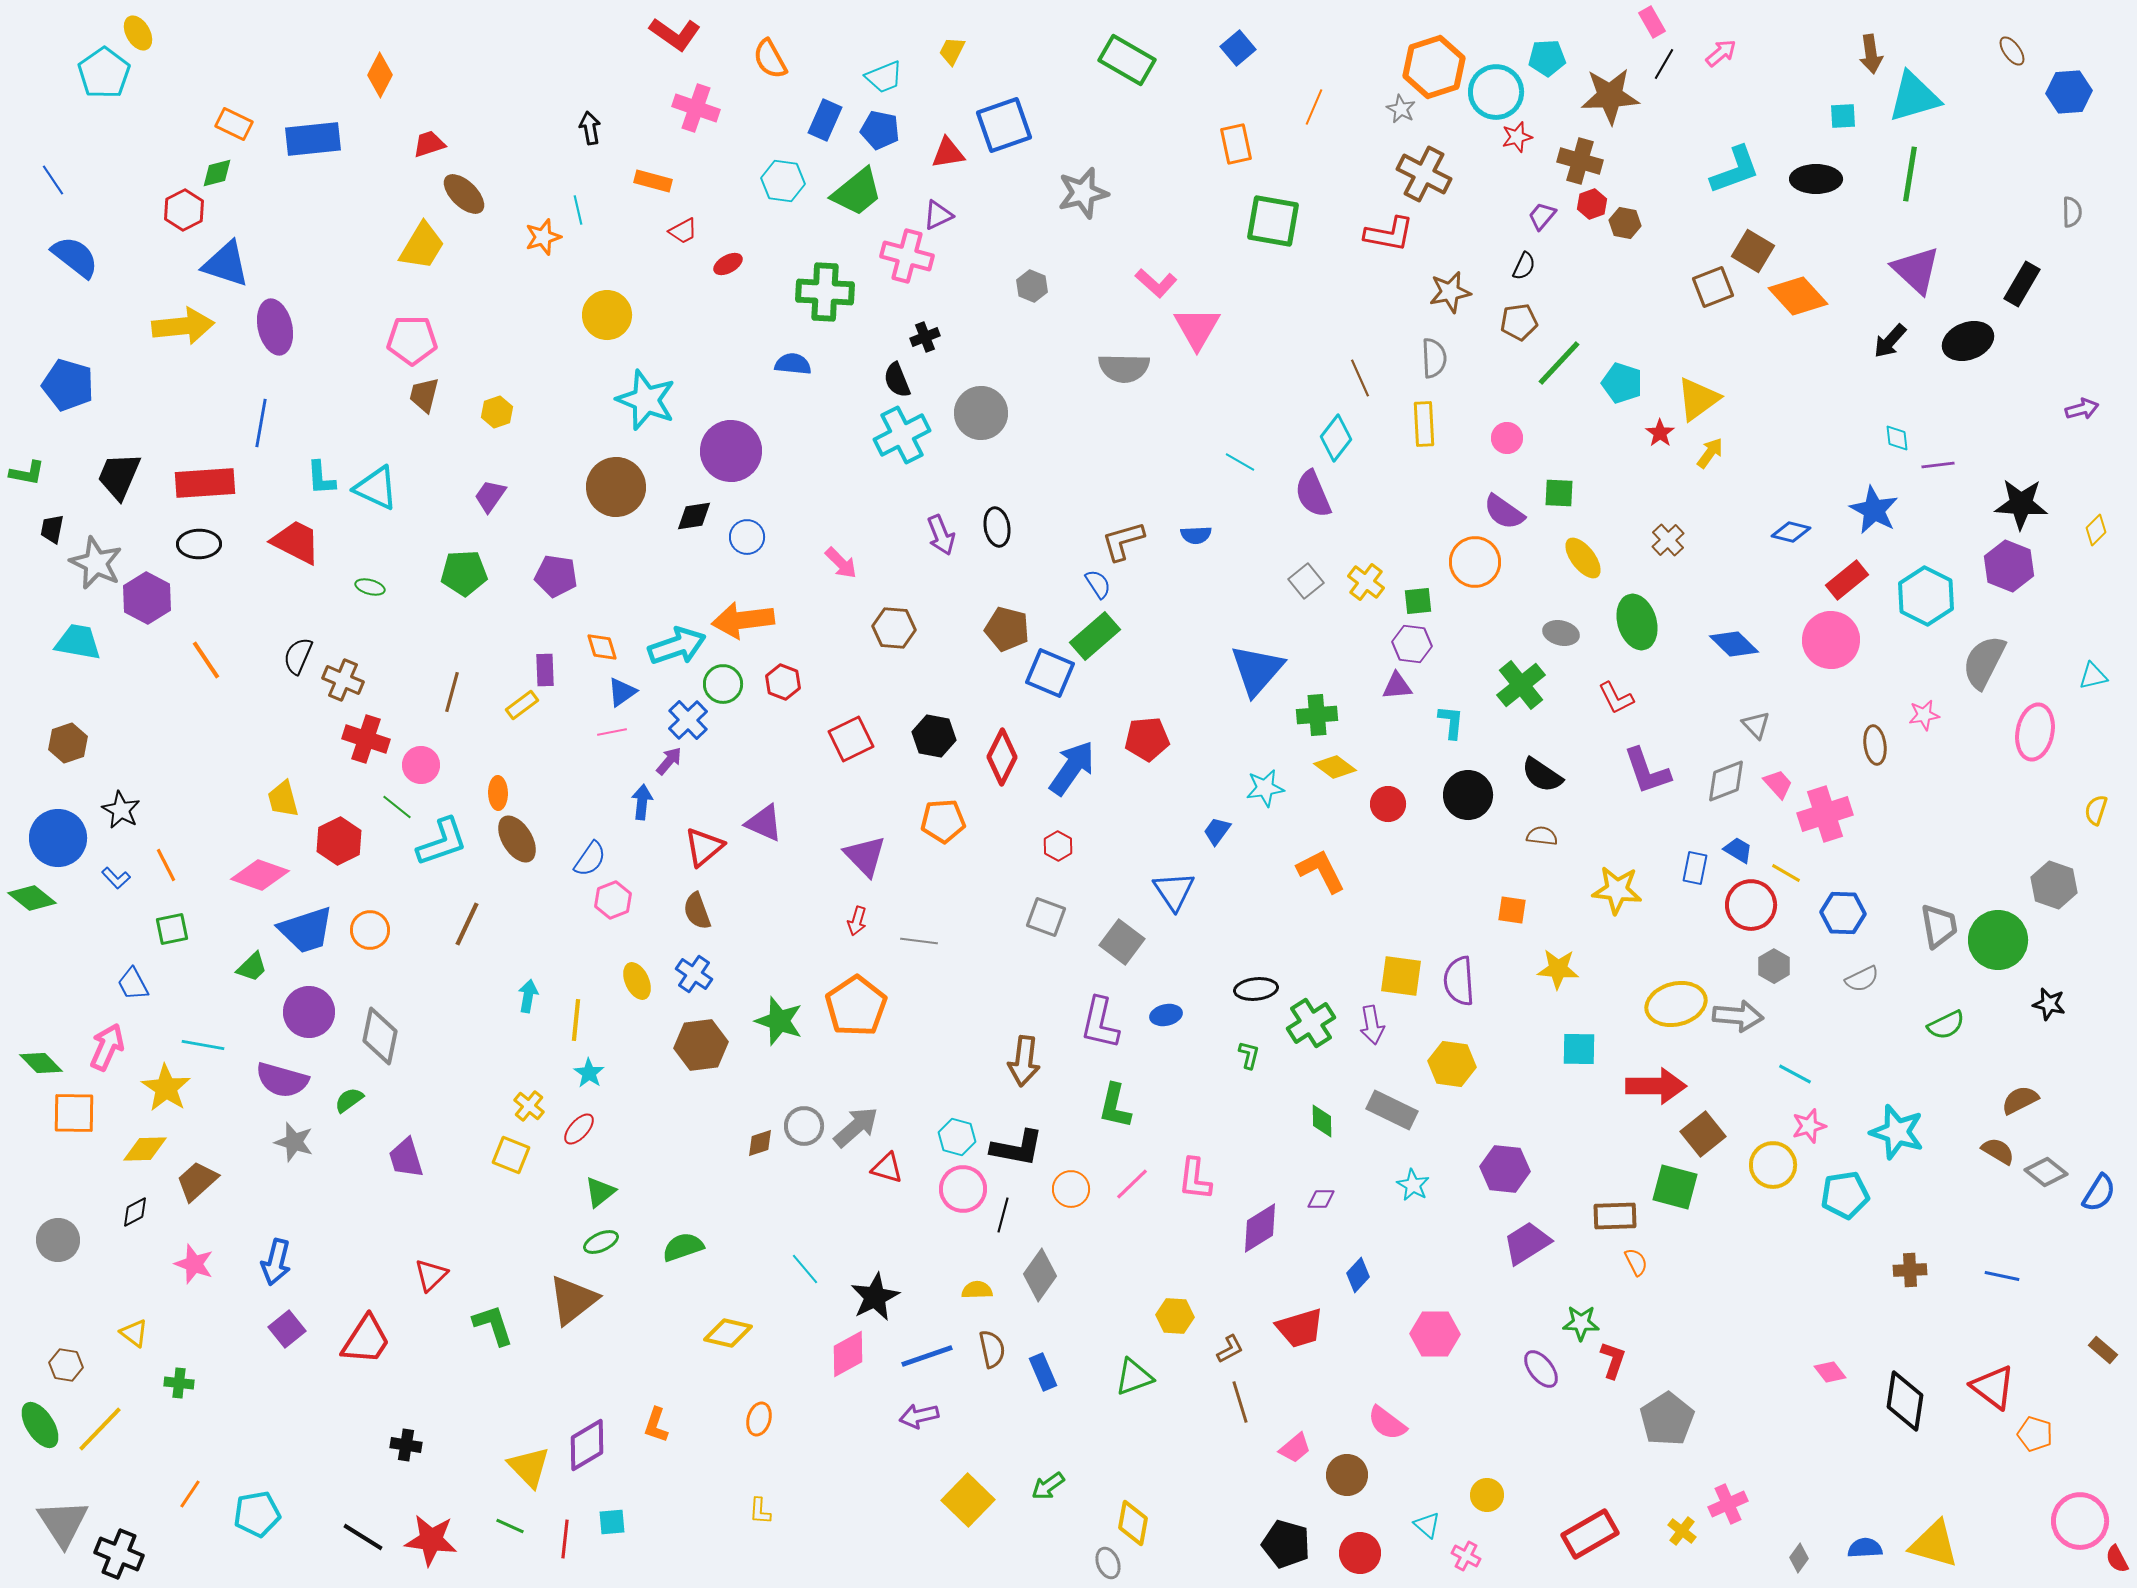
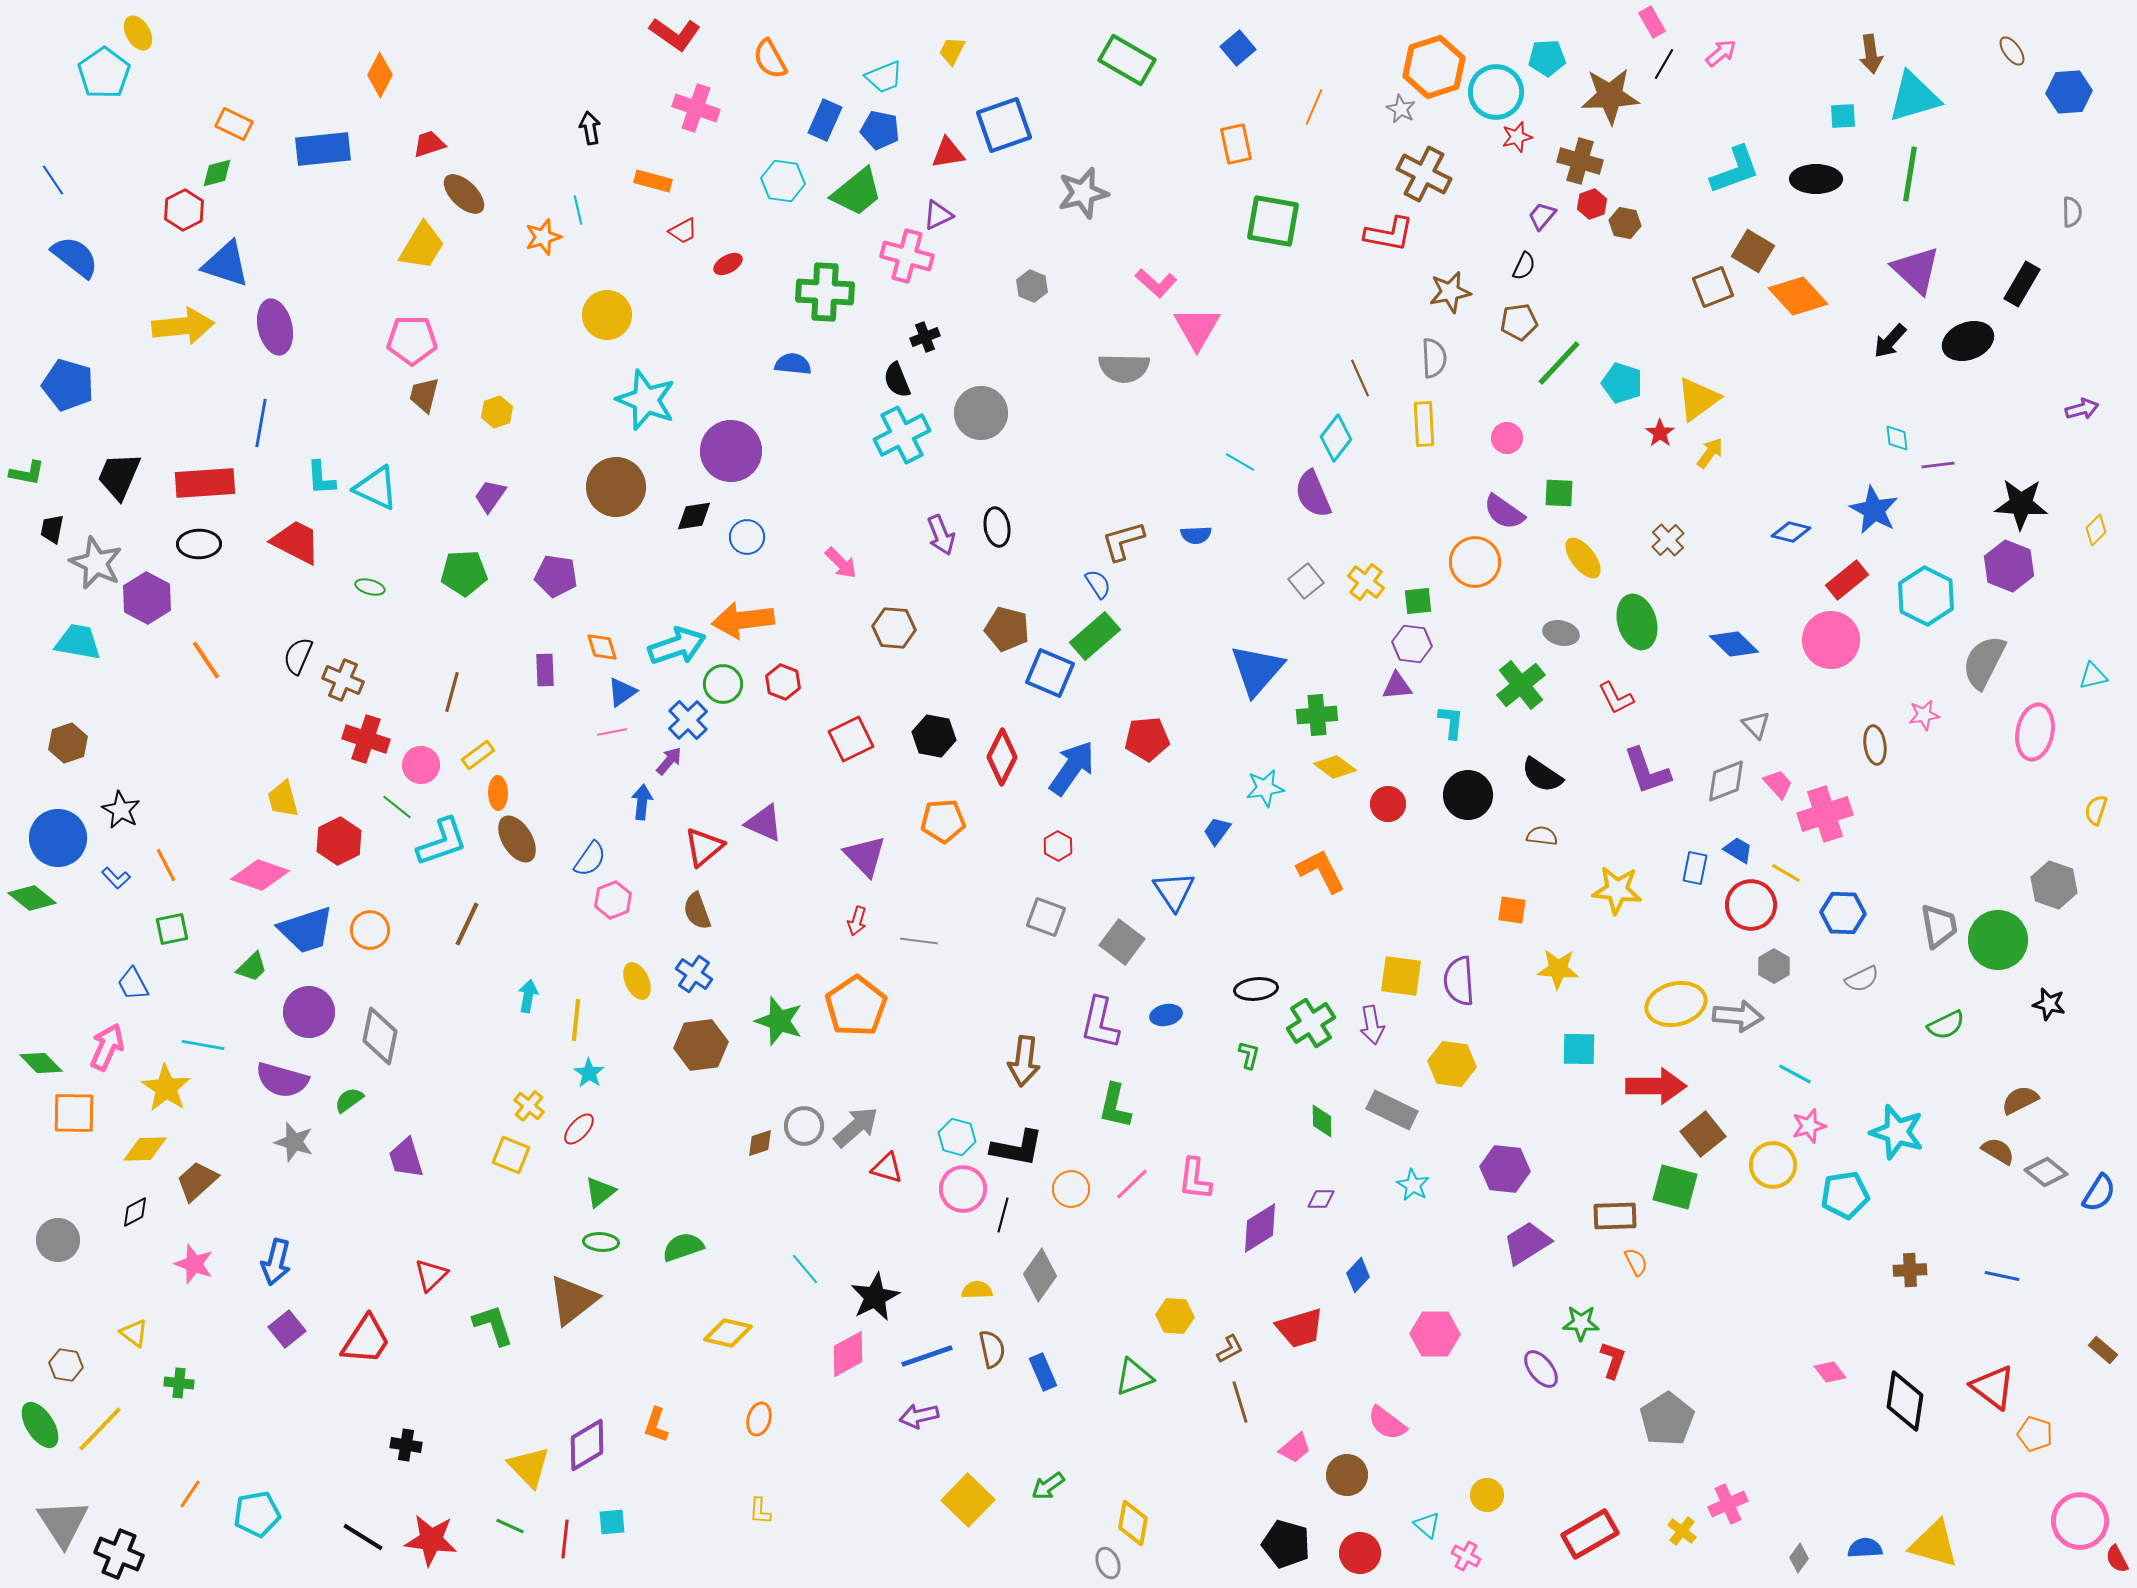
blue rectangle at (313, 139): moved 10 px right, 10 px down
yellow rectangle at (522, 705): moved 44 px left, 50 px down
green ellipse at (601, 1242): rotated 28 degrees clockwise
